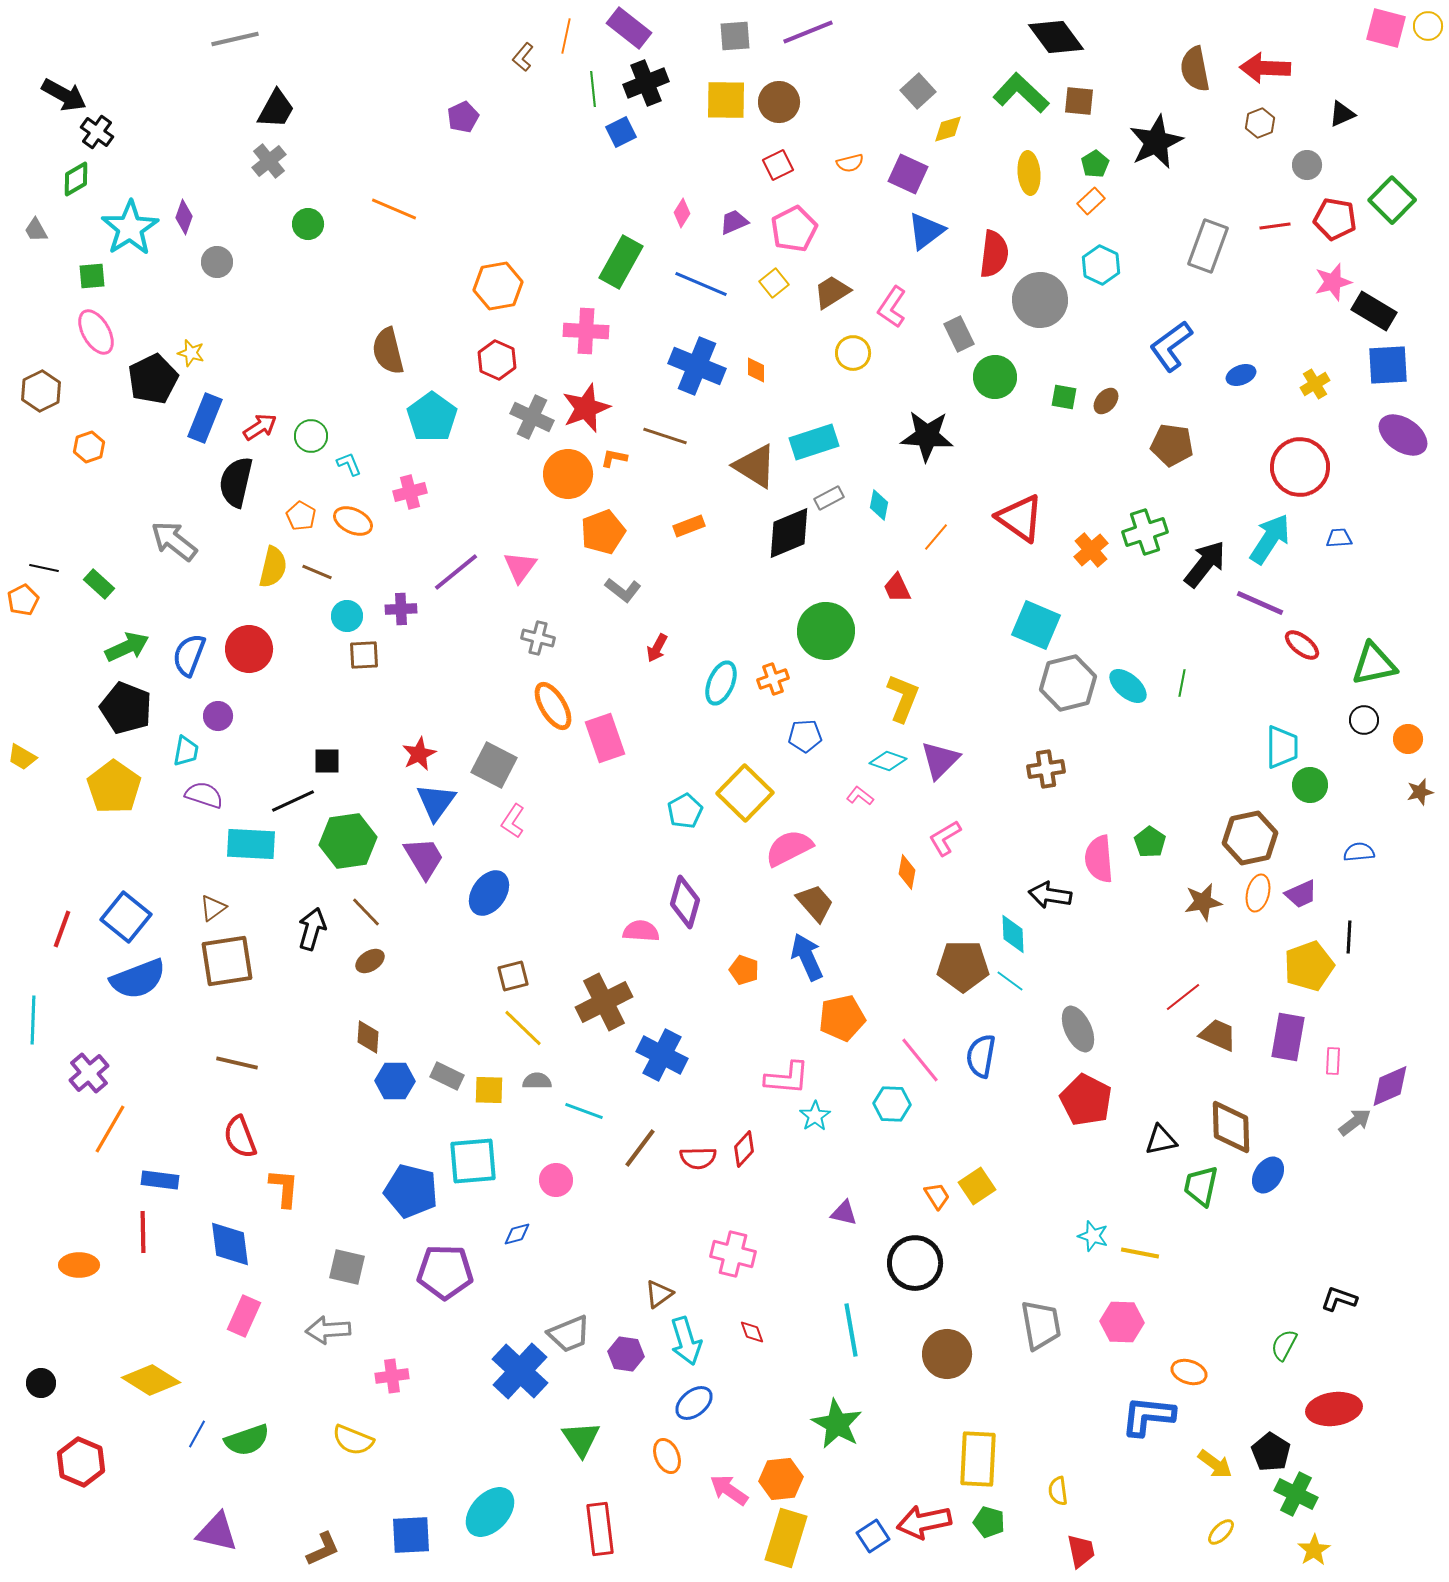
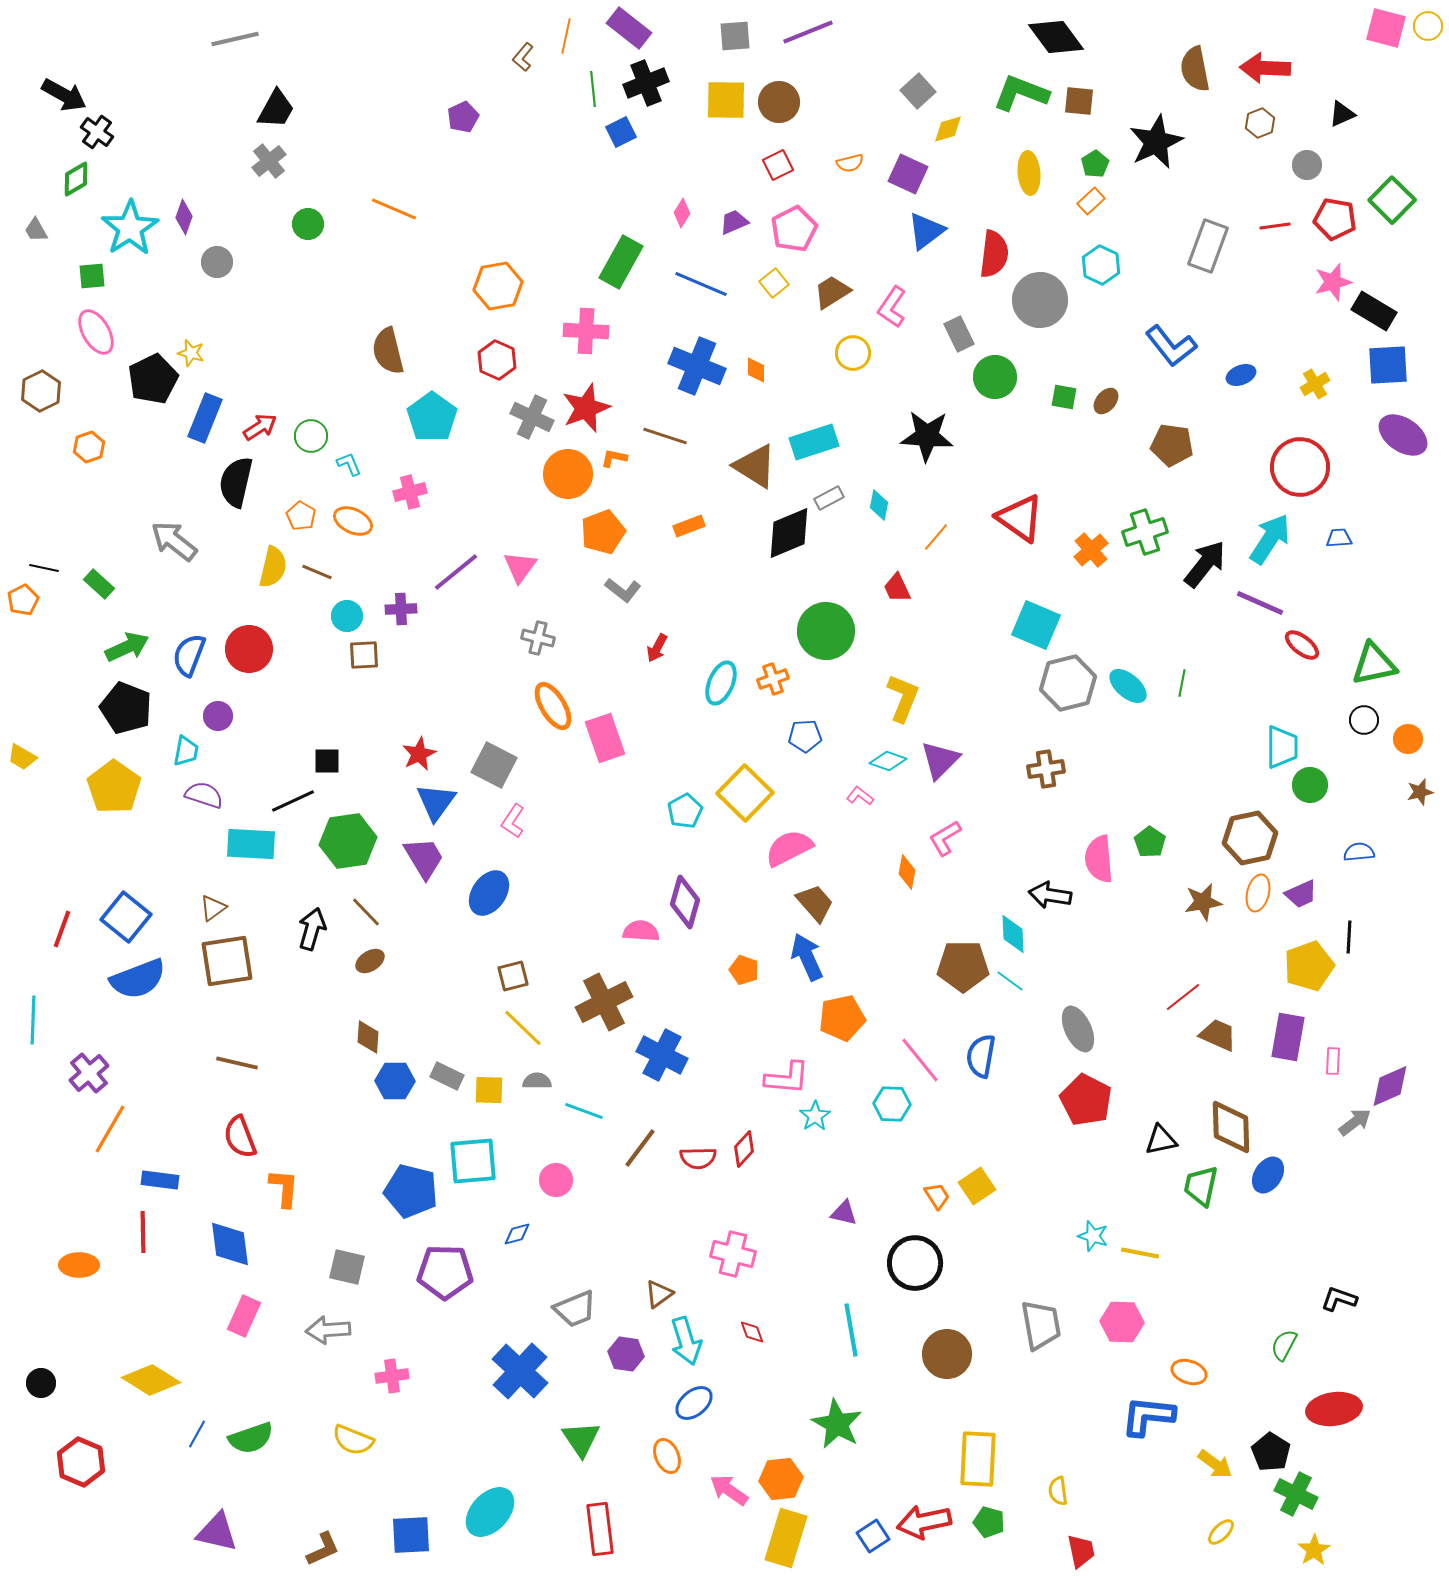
green L-shape at (1021, 93): rotated 22 degrees counterclockwise
blue L-shape at (1171, 346): rotated 92 degrees counterclockwise
gray trapezoid at (569, 1334): moved 6 px right, 25 px up
green semicircle at (247, 1440): moved 4 px right, 2 px up
